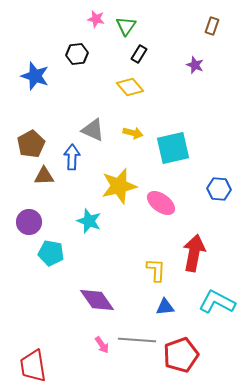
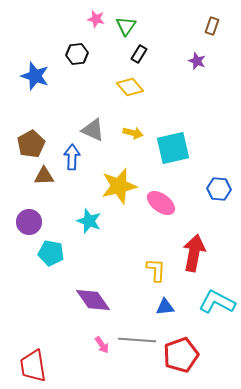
purple star: moved 2 px right, 4 px up
purple diamond: moved 4 px left
